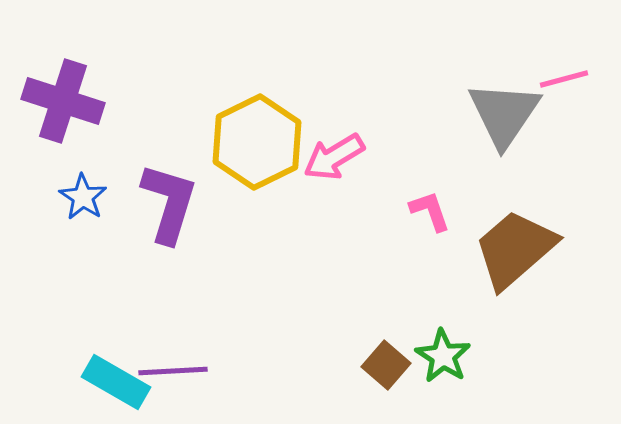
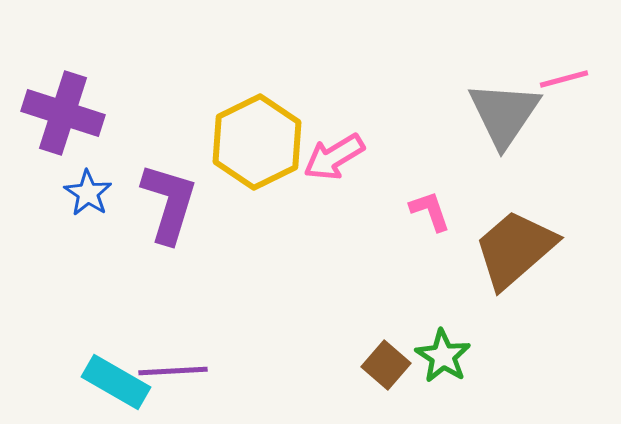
purple cross: moved 12 px down
blue star: moved 5 px right, 4 px up
